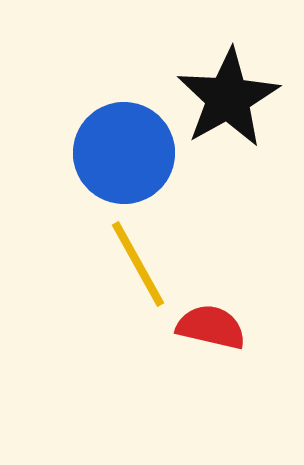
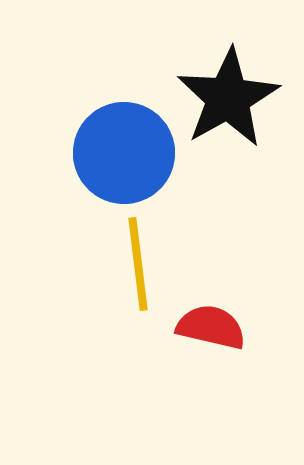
yellow line: rotated 22 degrees clockwise
